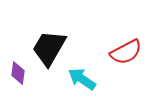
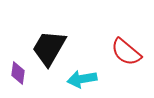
red semicircle: rotated 68 degrees clockwise
cyan arrow: rotated 44 degrees counterclockwise
